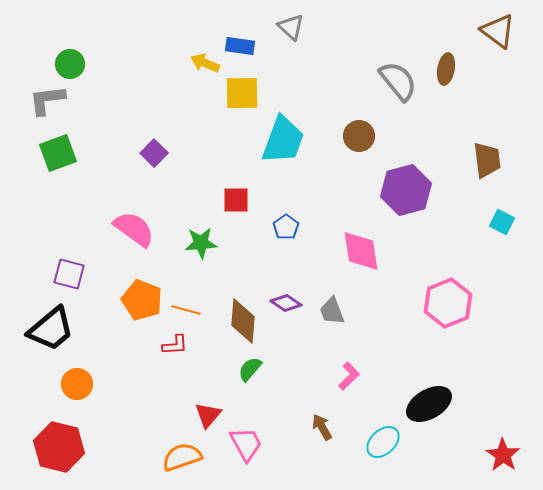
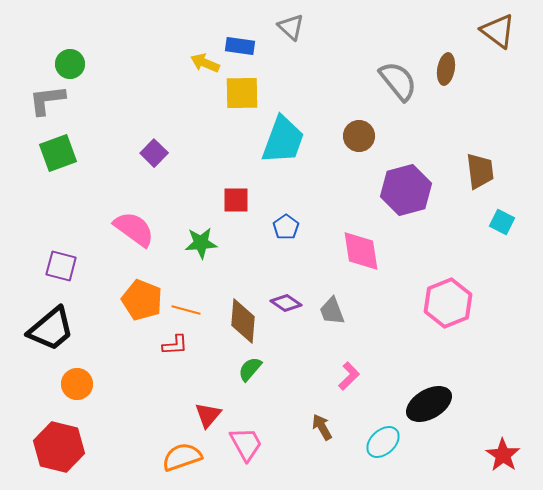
brown trapezoid at (487, 160): moved 7 px left, 11 px down
purple square at (69, 274): moved 8 px left, 8 px up
